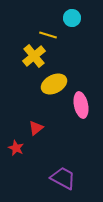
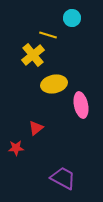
yellow cross: moved 1 px left, 1 px up
yellow ellipse: rotated 15 degrees clockwise
red star: rotated 28 degrees counterclockwise
